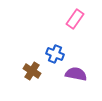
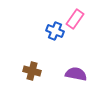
blue cross: moved 23 px up
brown cross: rotated 18 degrees counterclockwise
